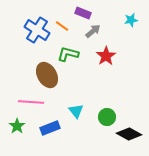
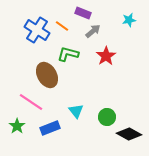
cyan star: moved 2 px left
pink line: rotated 30 degrees clockwise
